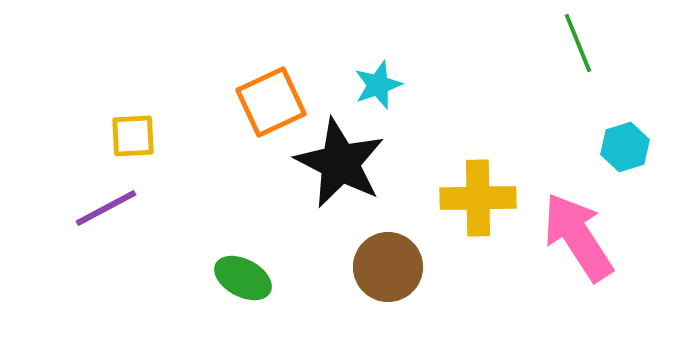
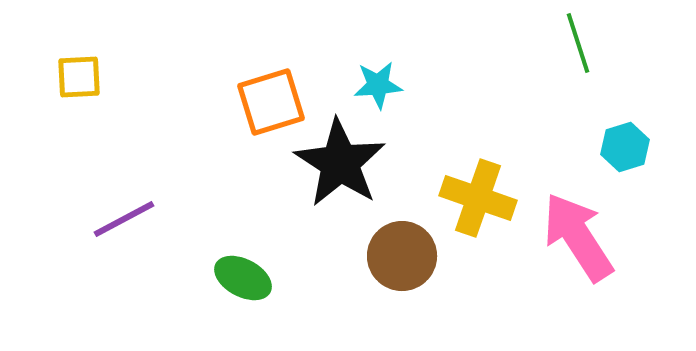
green line: rotated 4 degrees clockwise
cyan star: rotated 15 degrees clockwise
orange square: rotated 8 degrees clockwise
yellow square: moved 54 px left, 59 px up
black star: rotated 6 degrees clockwise
yellow cross: rotated 20 degrees clockwise
purple line: moved 18 px right, 11 px down
brown circle: moved 14 px right, 11 px up
